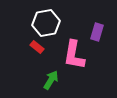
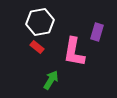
white hexagon: moved 6 px left, 1 px up
pink L-shape: moved 3 px up
